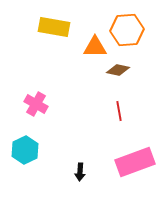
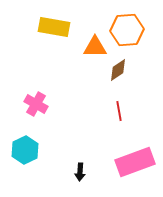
brown diamond: rotated 45 degrees counterclockwise
